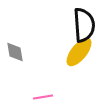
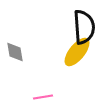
black semicircle: moved 2 px down
yellow ellipse: moved 2 px left
